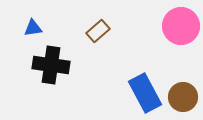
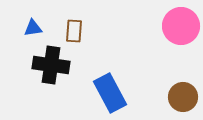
brown rectangle: moved 24 px left; rotated 45 degrees counterclockwise
blue rectangle: moved 35 px left
